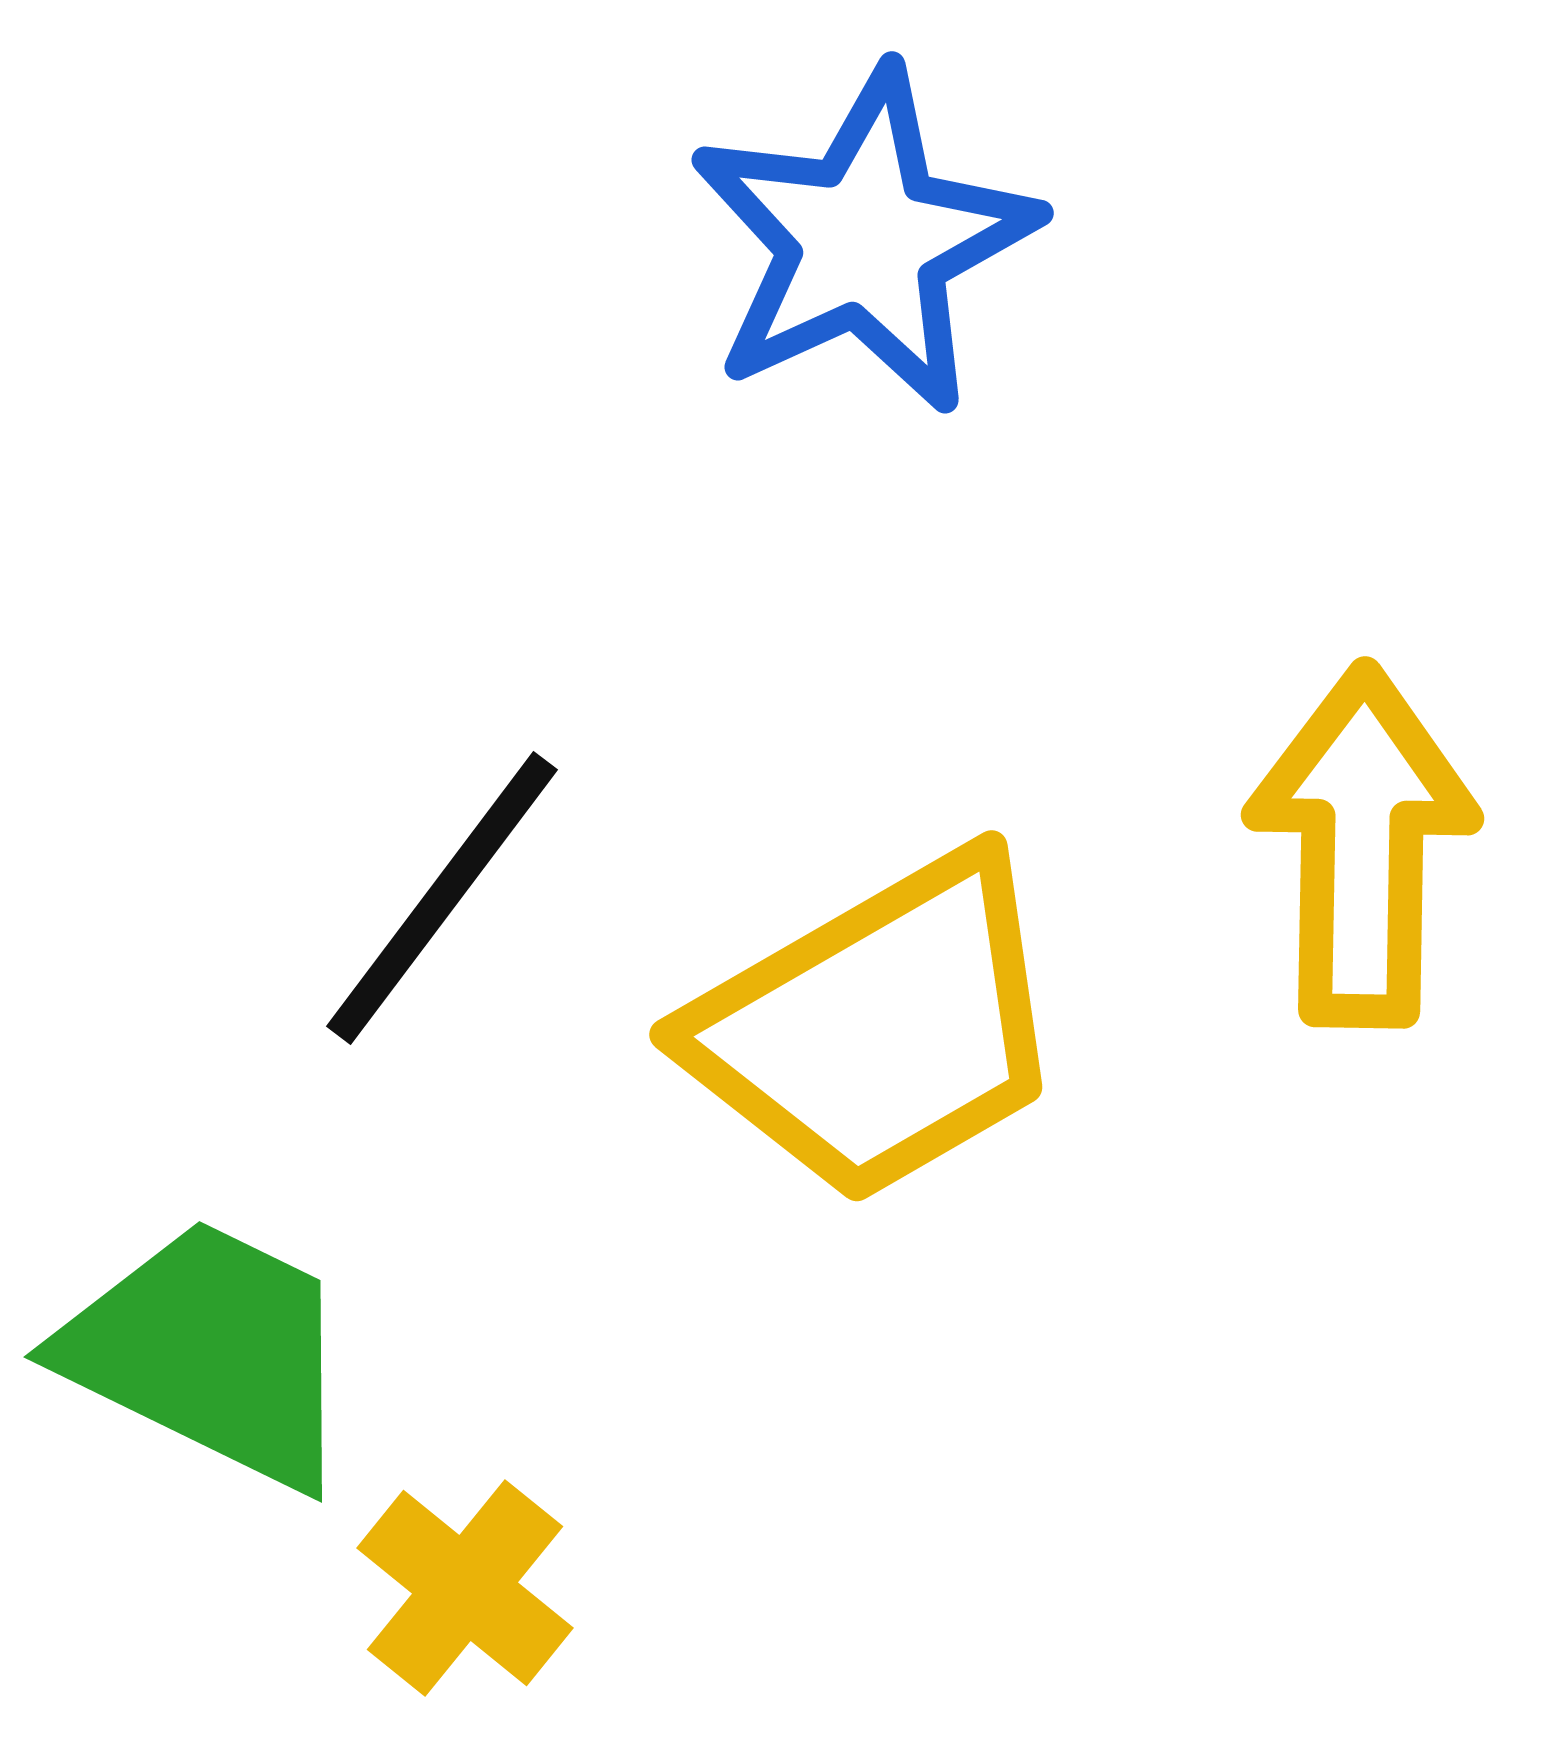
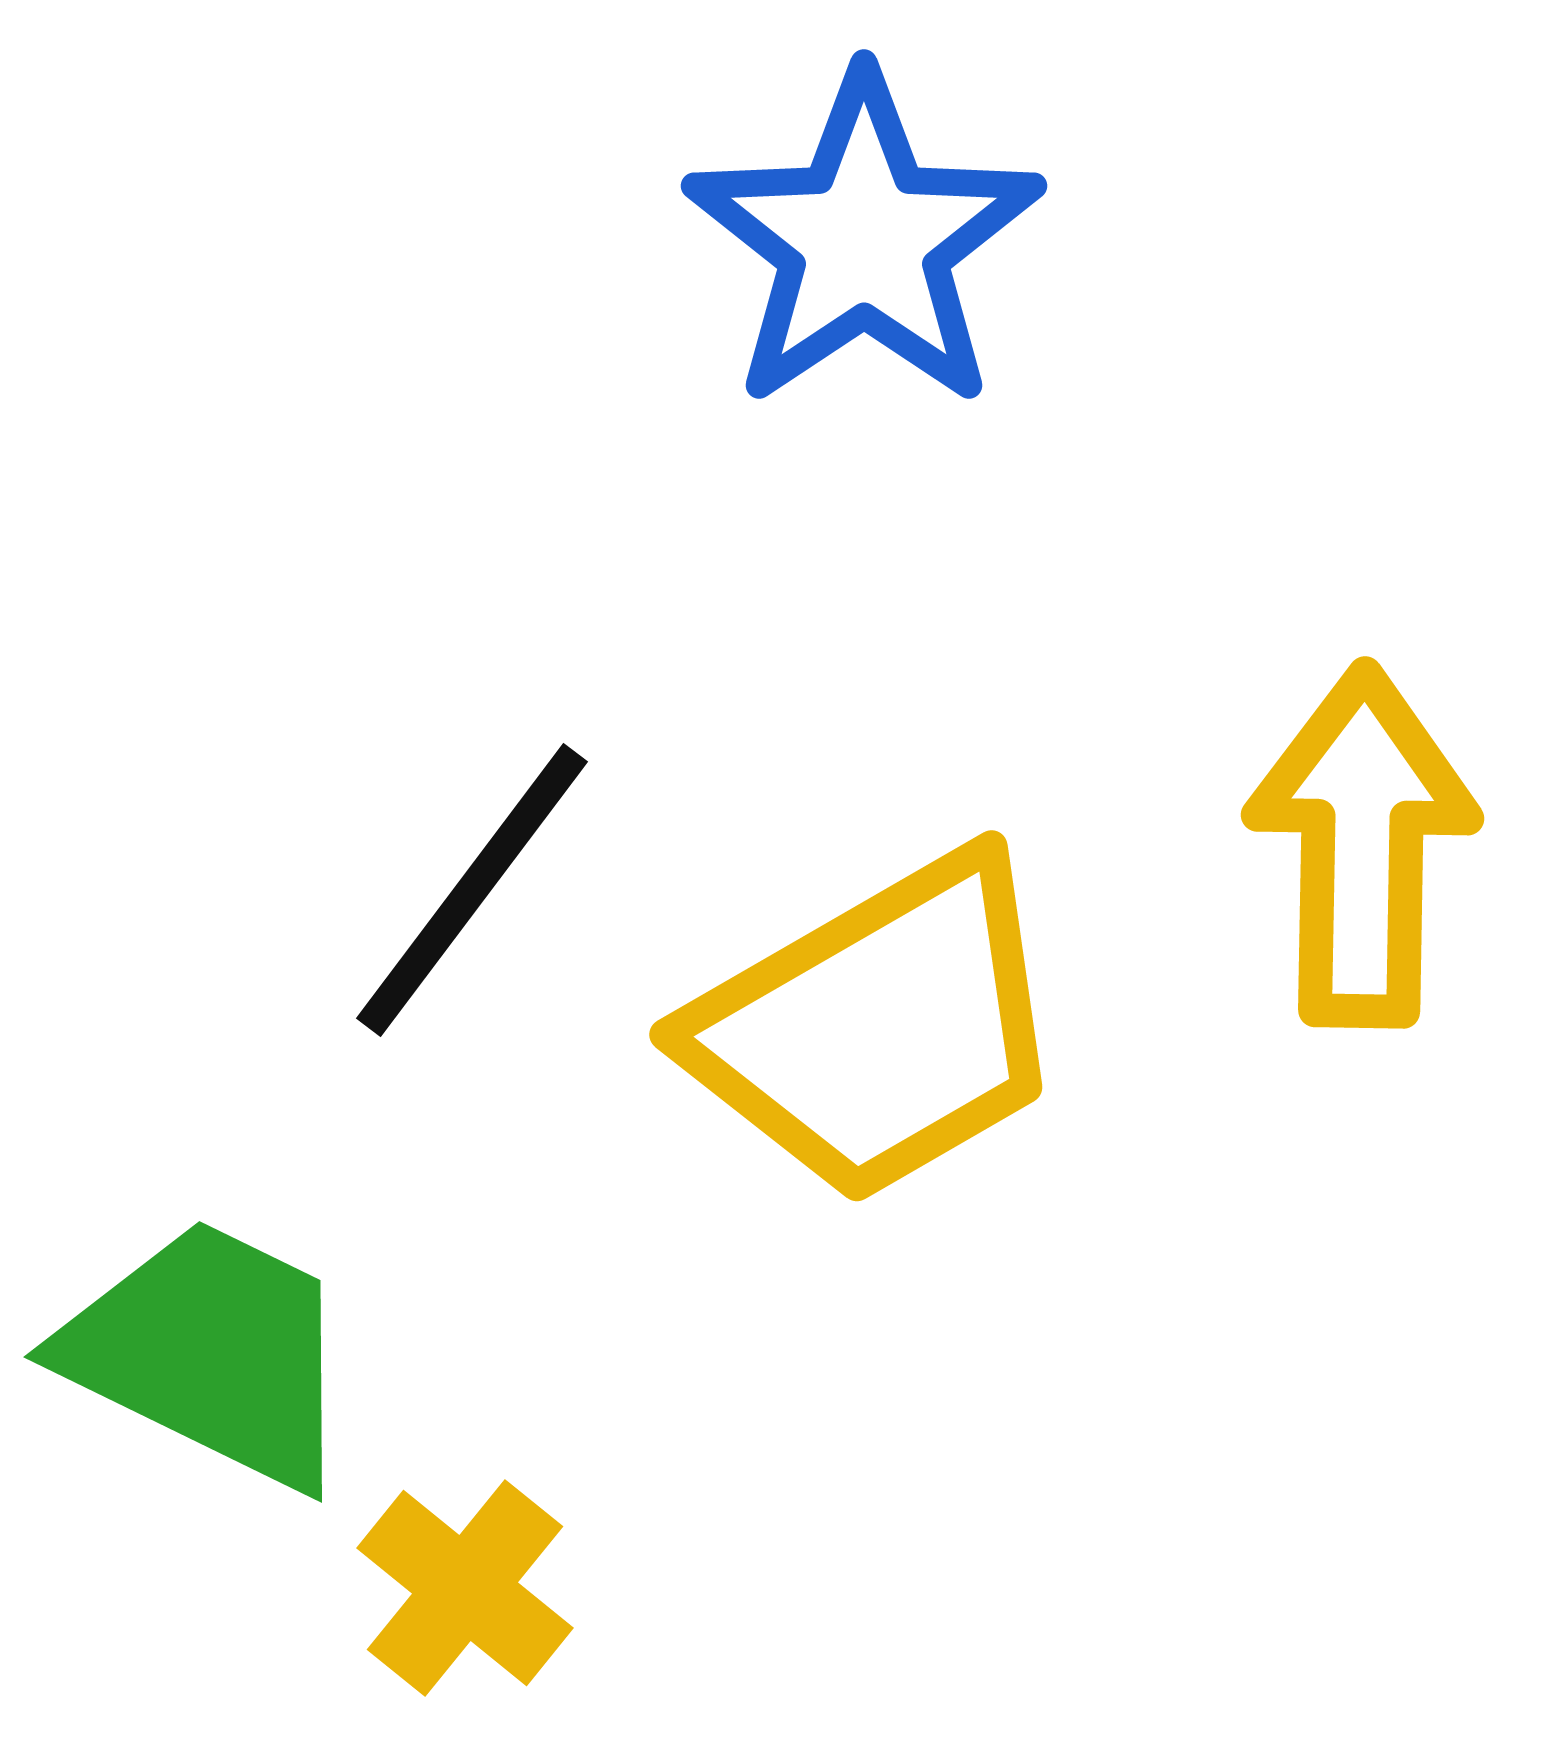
blue star: rotated 9 degrees counterclockwise
black line: moved 30 px right, 8 px up
